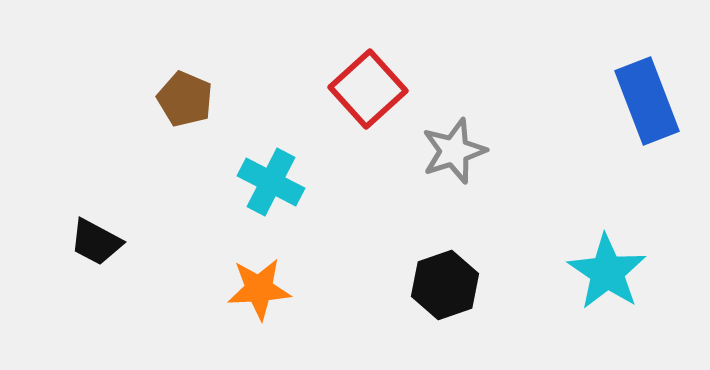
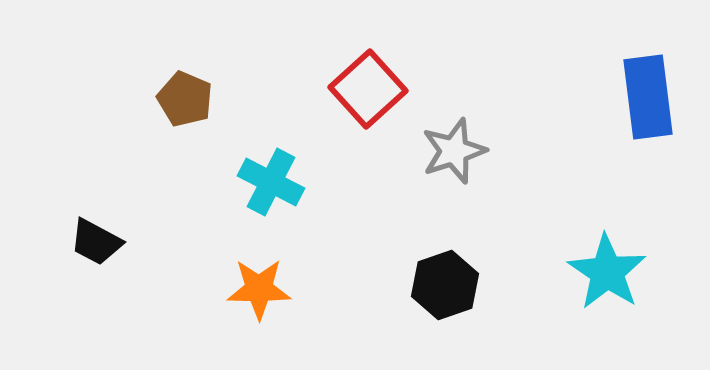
blue rectangle: moved 1 px right, 4 px up; rotated 14 degrees clockwise
orange star: rotated 4 degrees clockwise
